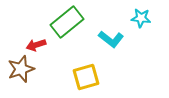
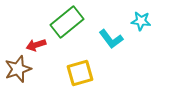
cyan star: moved 3 px down
cyan L-shape: rotated 15 degrees clockwise
brown star: moved 3 px left
yellow square: moved 6 px left, 4 px up
